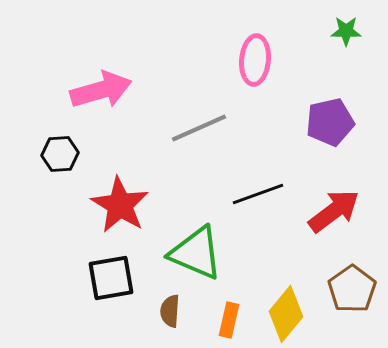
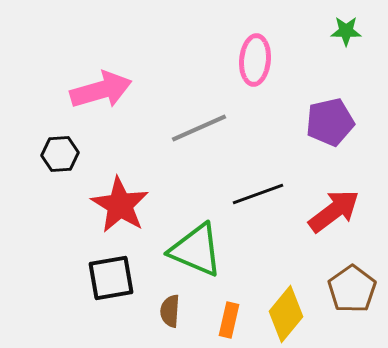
green triangle: moved 3 px up
